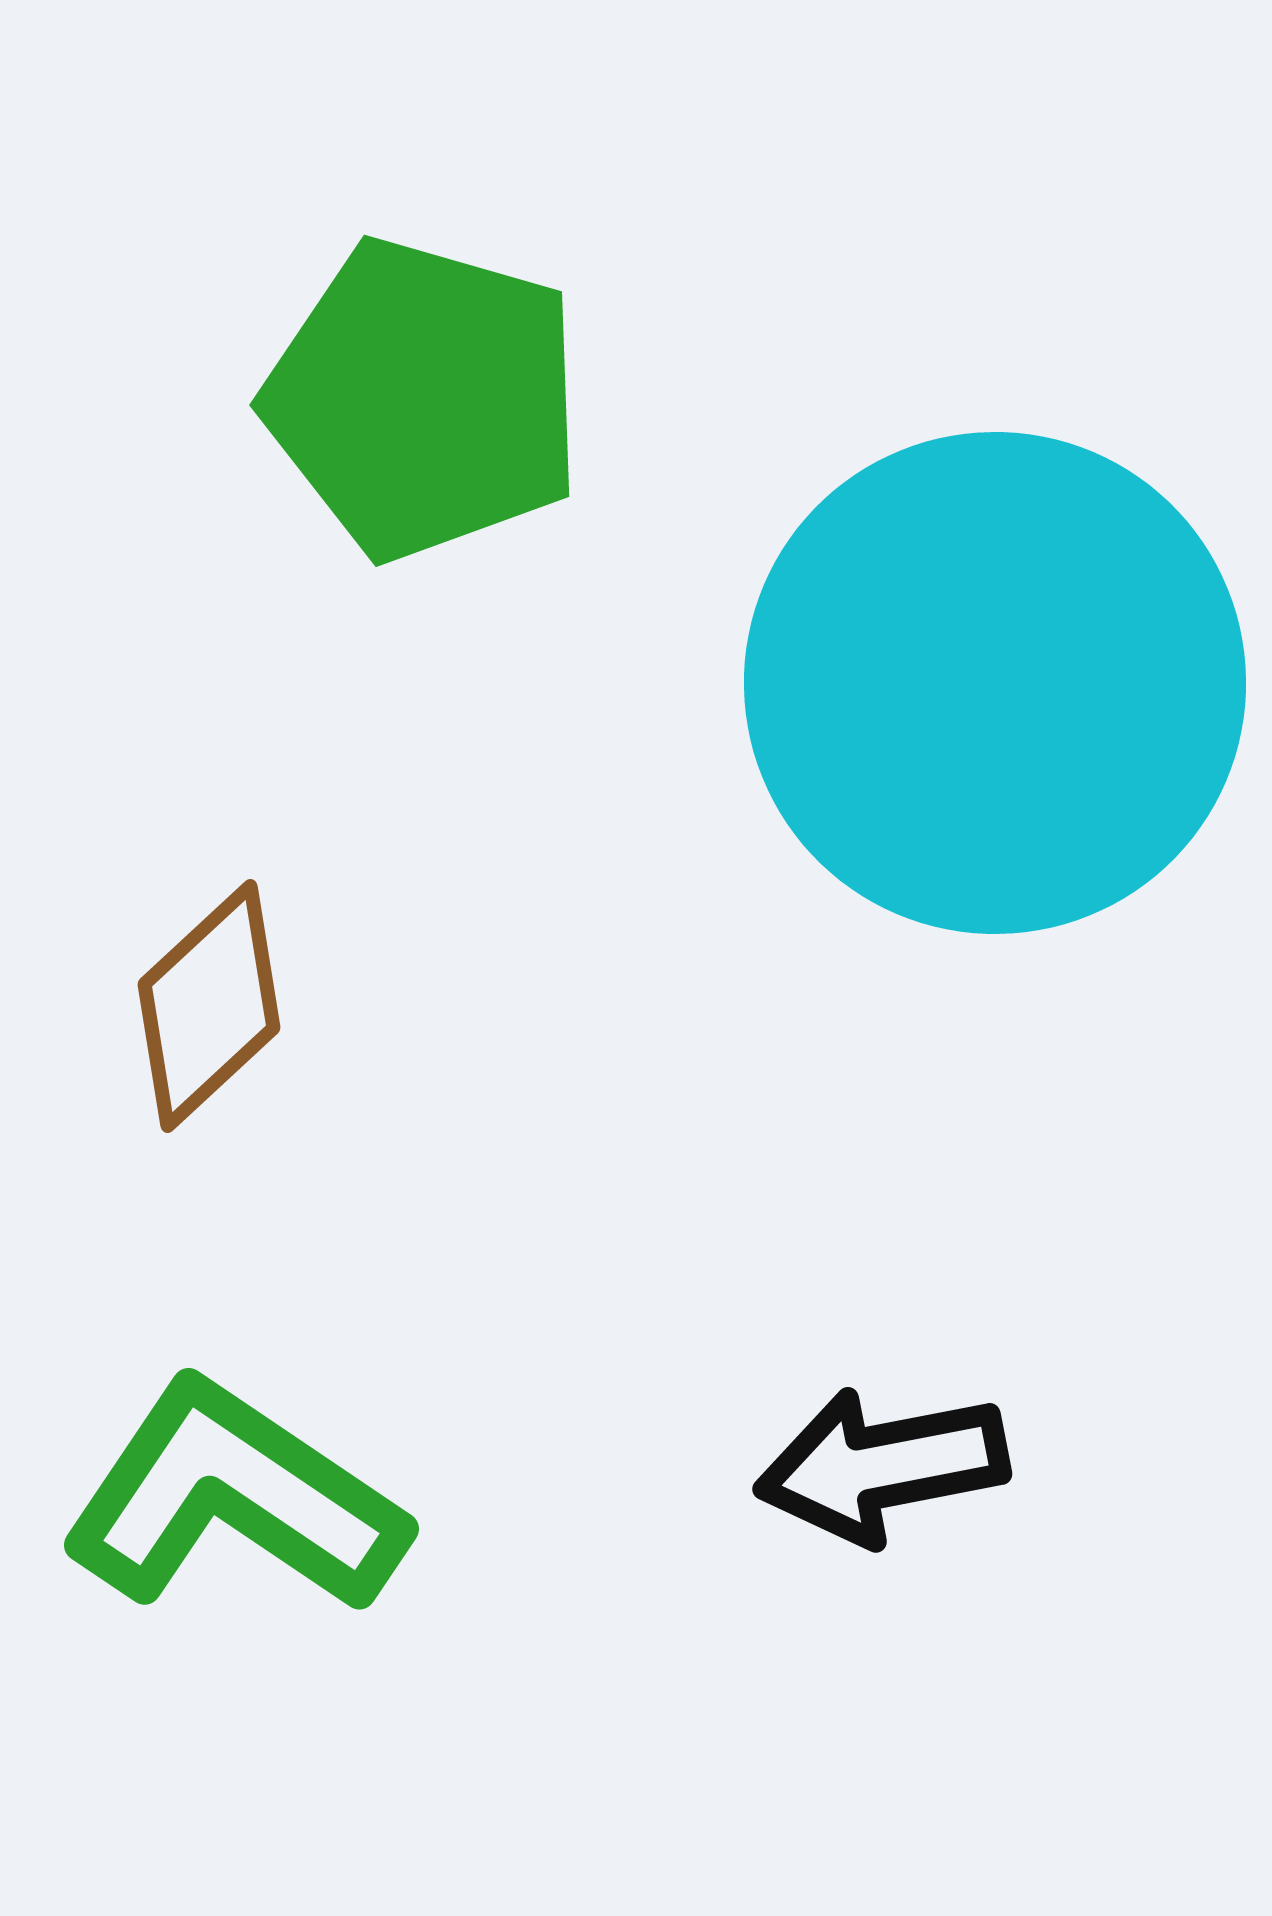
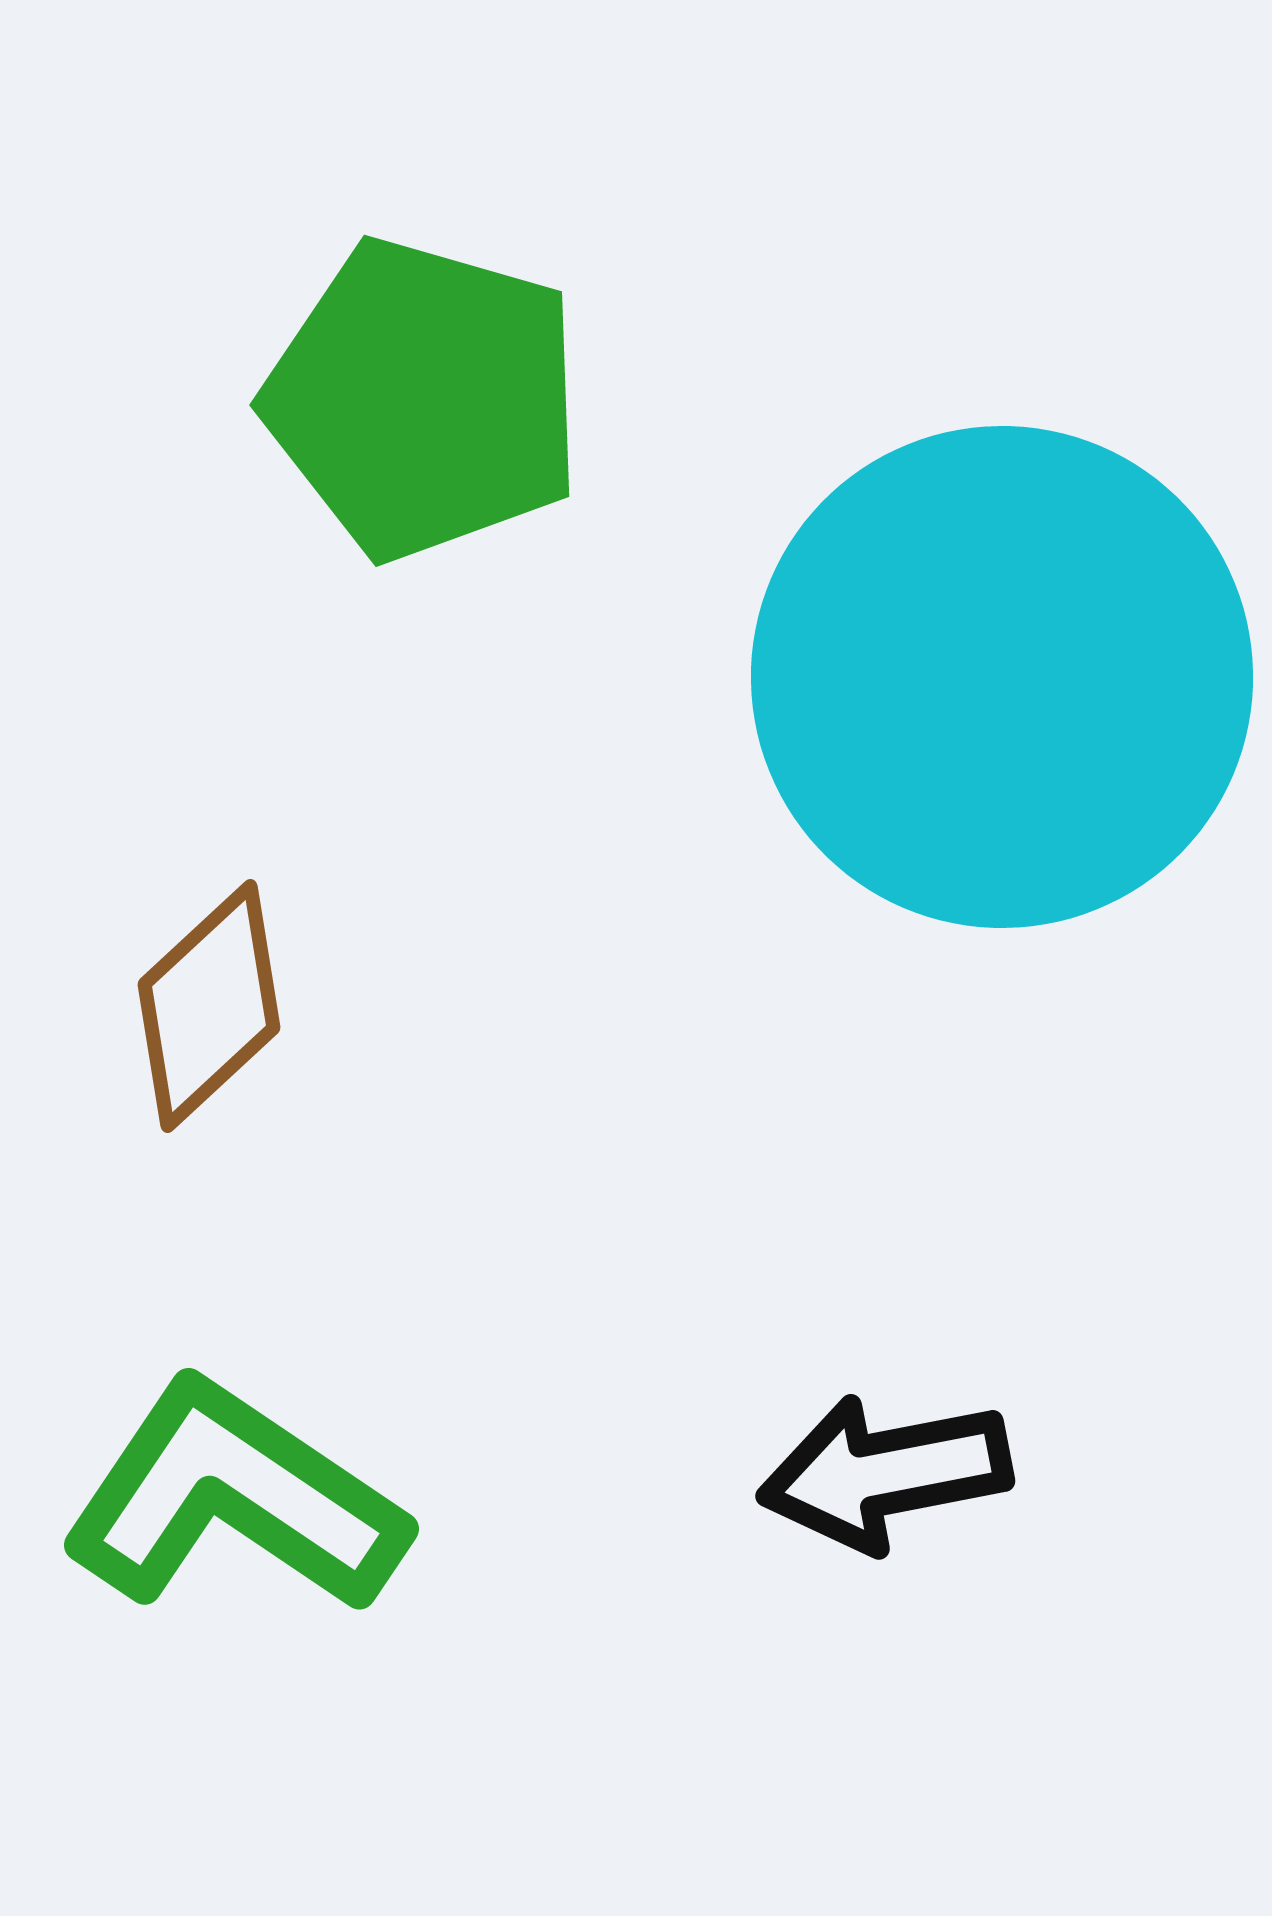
cyan circle: moved 7 px right, 6 px up
black arrow: moved 3 px right, 7 px down
